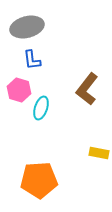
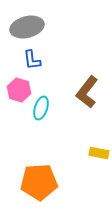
brown L-shape: moved 3 px down
orange pentagon: moved 2 px down
